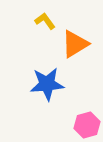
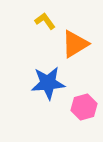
blue star: moved 1 px right, 1 px up
pink hexagon: moved 3 px left, 18 px up
